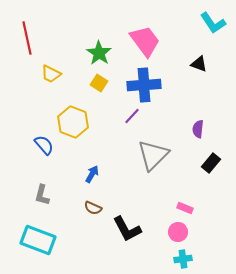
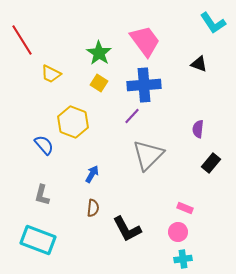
red line: moved 5 px left, 2 px down; rotated 20 degrees counterclockwise
gray triangle: moved 5 px left
brown semicircle: rotated 108 degrees counterclockwise
